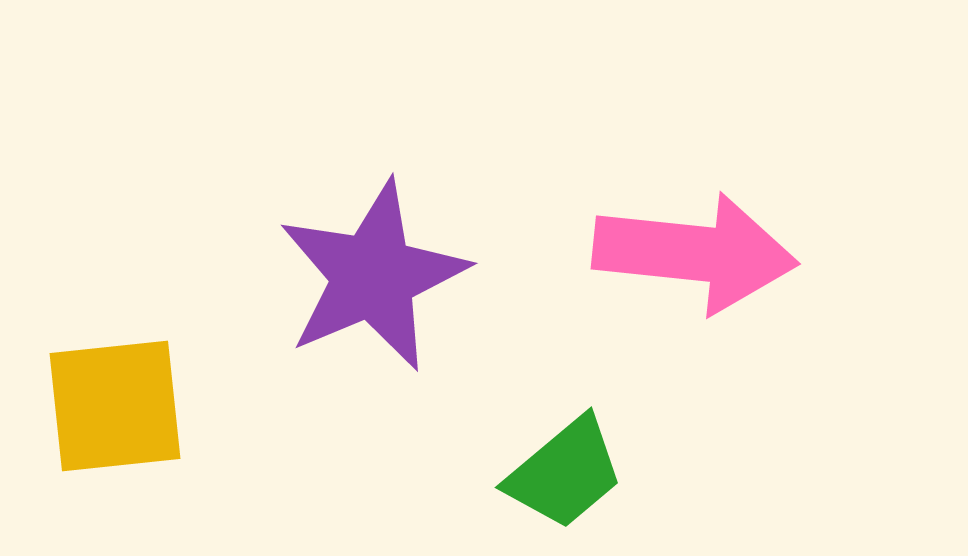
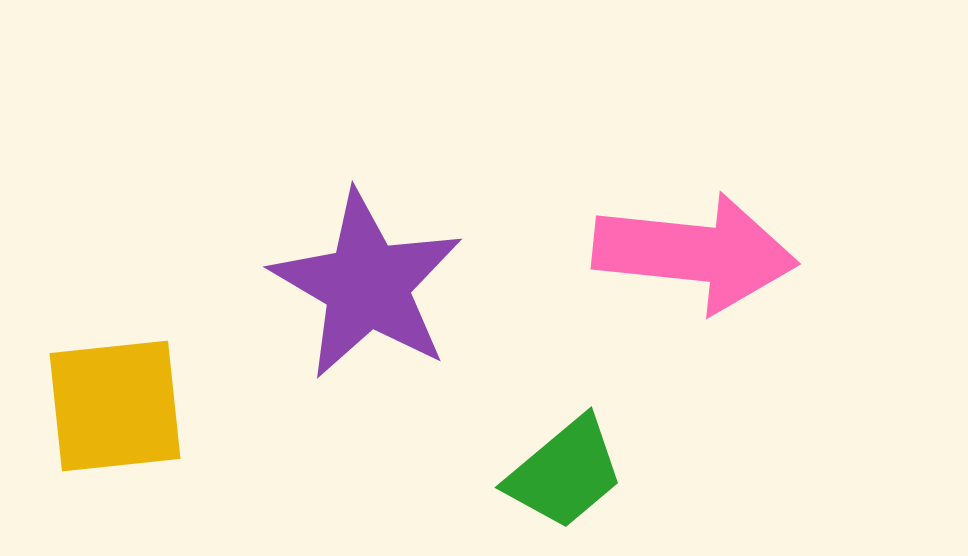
purple star: moved 6 px left, 9 px down; rotated 19 degrees counterclockwise
